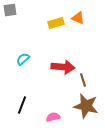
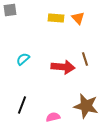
orange triangle: rotated 24 degrees clockwise
yellow rectangle: moved 5 px up; rotated 21 degrees clockwise
brown line: moved 2 px right, 21 px up
